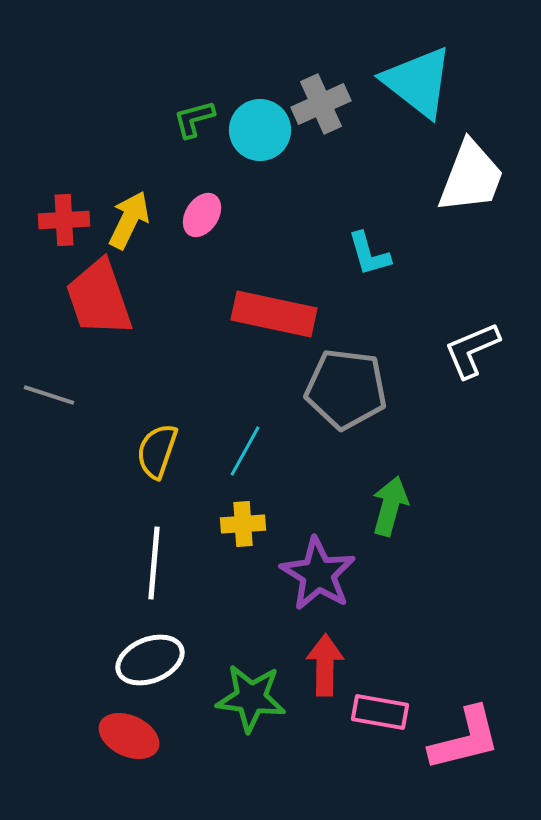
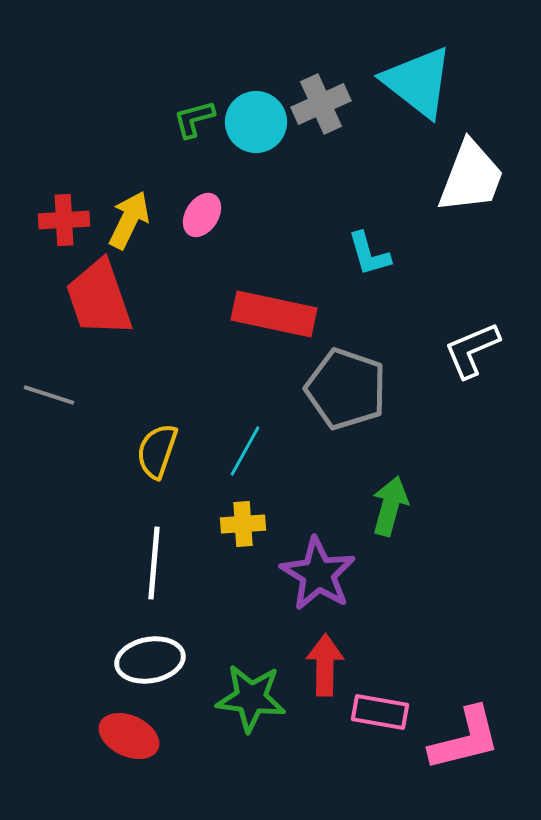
cyan circle: moved 4 px left, 8 px up
gray pentagon: rotated 12 degrees clockwise
white ellipse: rotated 12 degrees clockwise
